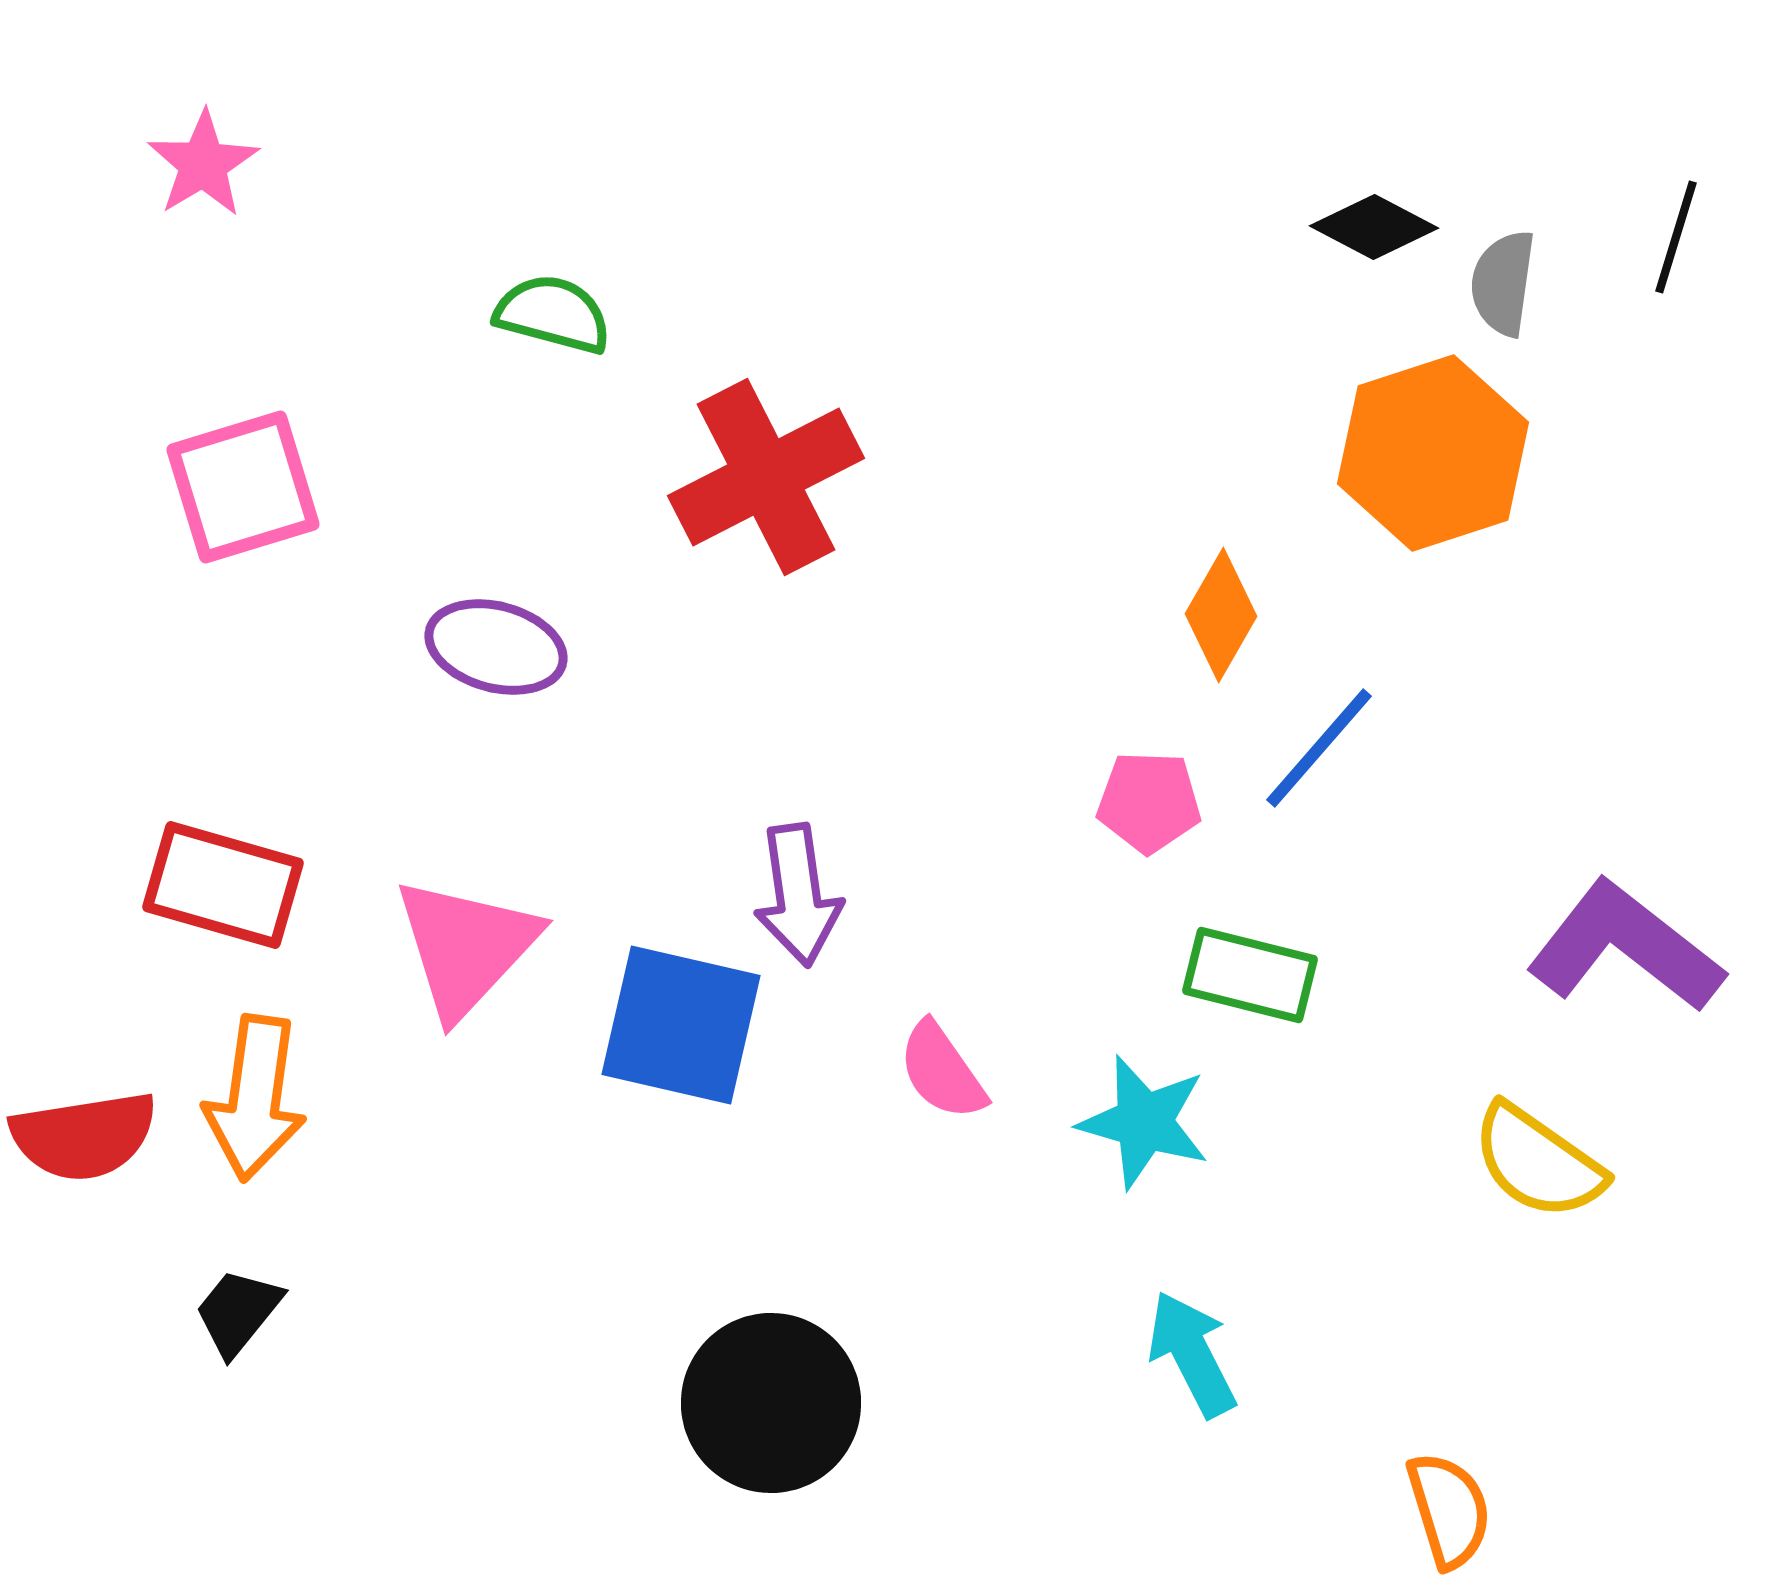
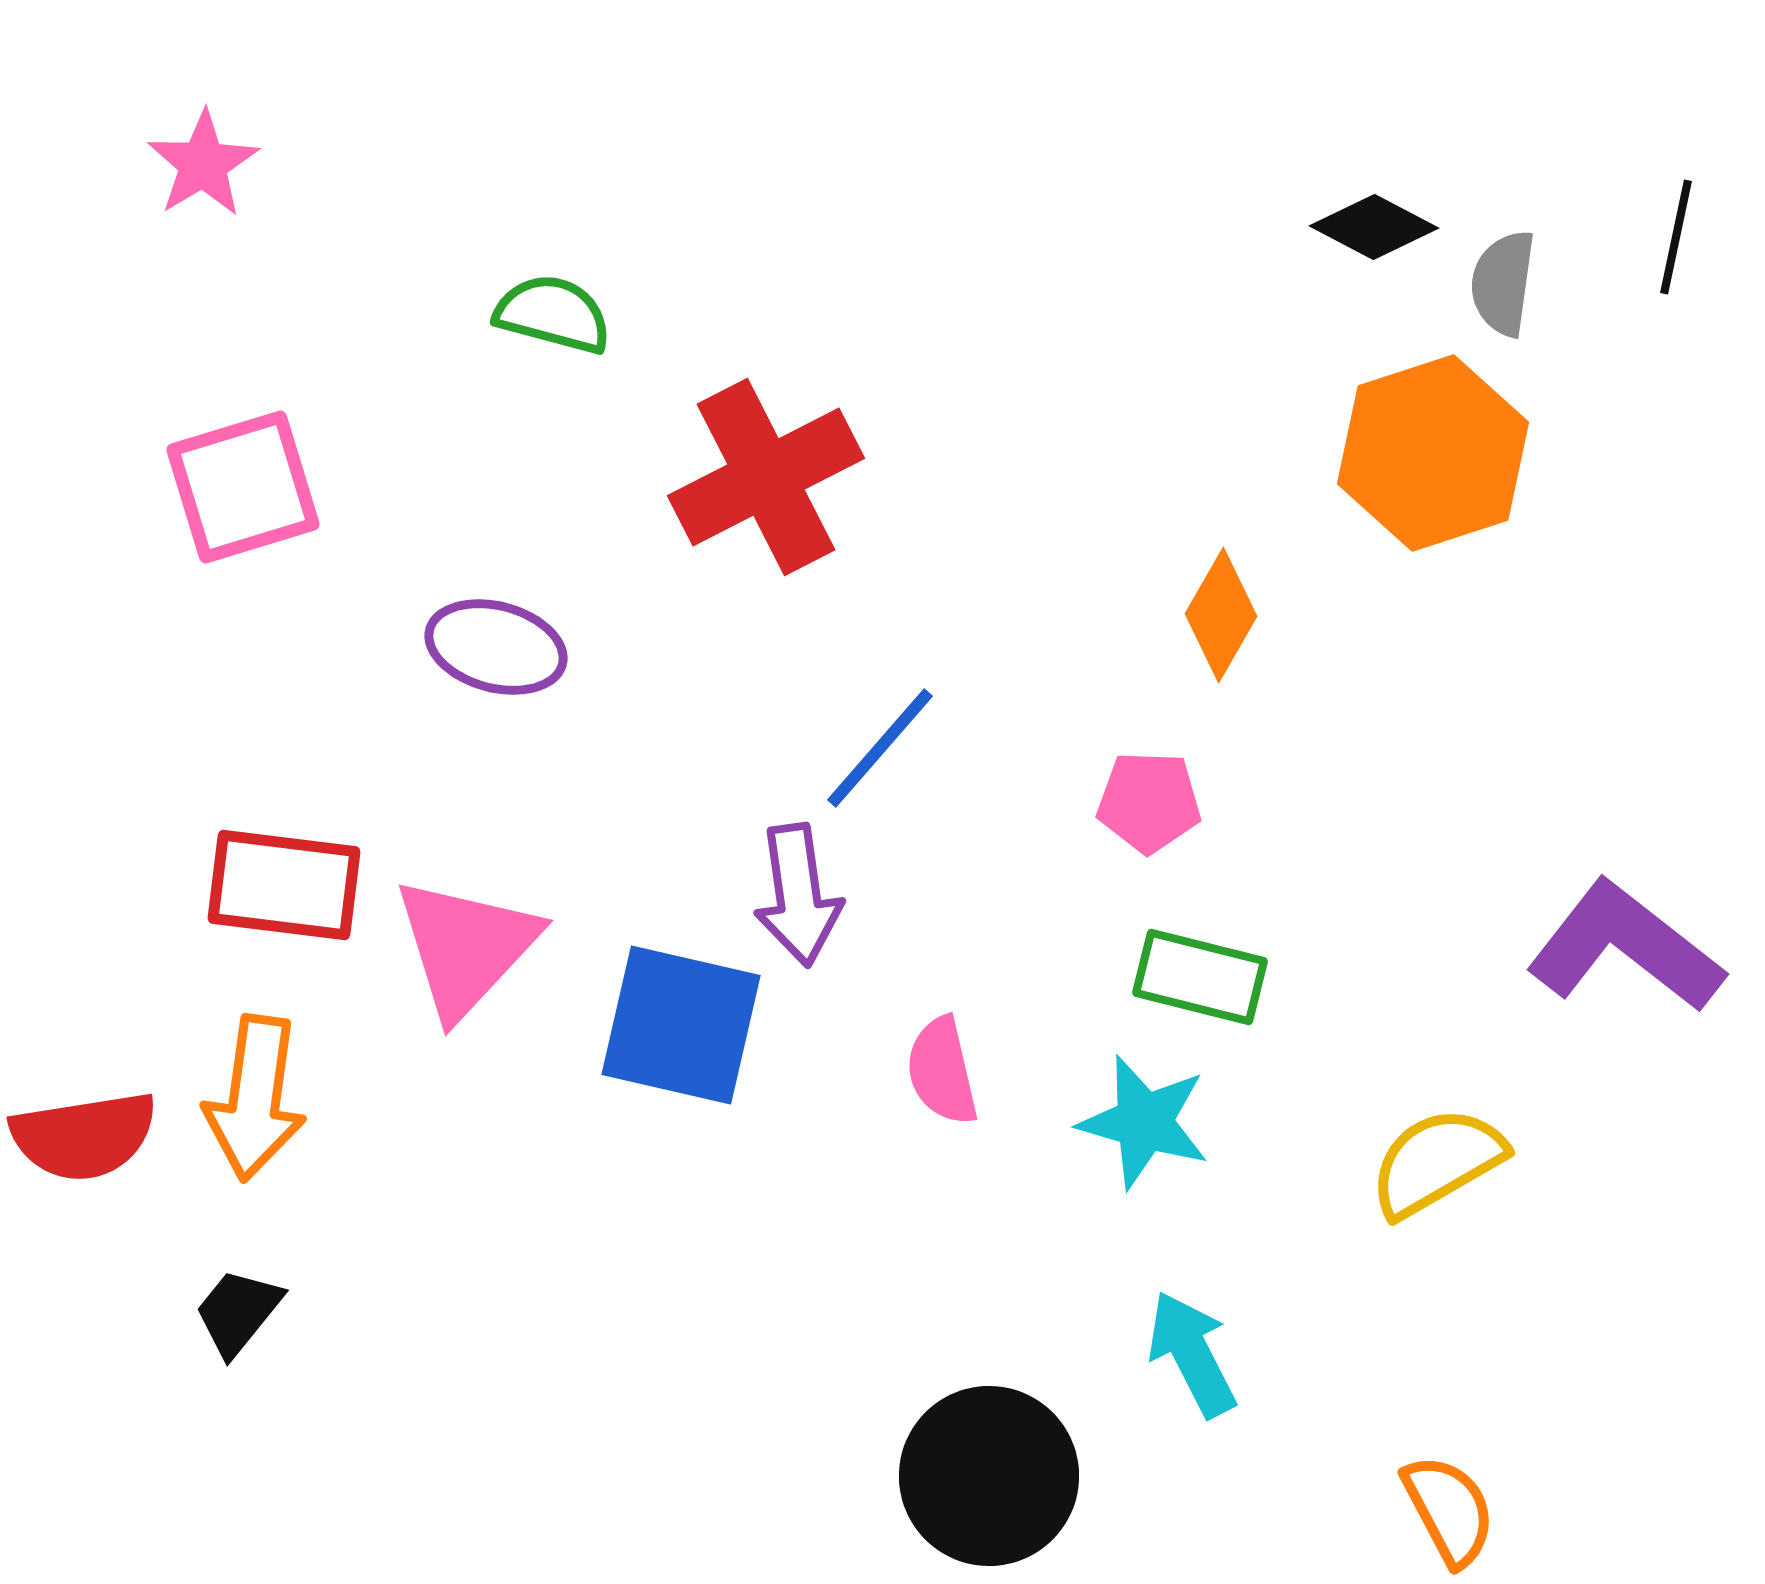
black line: rotated 5 degrees counterclockwise
blue line: moved 439 px left
red rectangle: moved 61 px right; rotated 9 degrees counterclockwise
green rectangle: moved 50 px left, 2 px down
pink semicircle: rotated 22 degrees clockwise
yellow semicircle: moved 101 px left; rotated 115 degrees clockwise
black circle: moved 218 px right, 73 px down
orange semicircle: rotated 11 degrees counterclockwise
